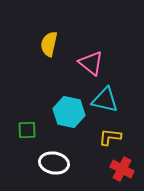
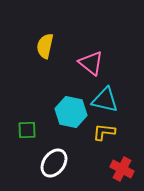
yellow semicircle: moved 4 px left, 2 px down
cyan hexagon: moved 2 px right
yellow L-shape: moved 6 px left, 5 px up
white ellipse: rotated 64 degrees counterclockwise
